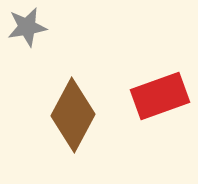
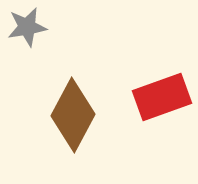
red rectangle: moved 2 px right, 1 px down
